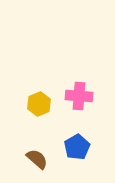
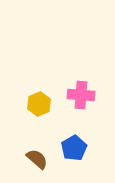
pink cross: moved 2 px right, 1 px up
blue pentagon: moved 3 px left, 1 px down
